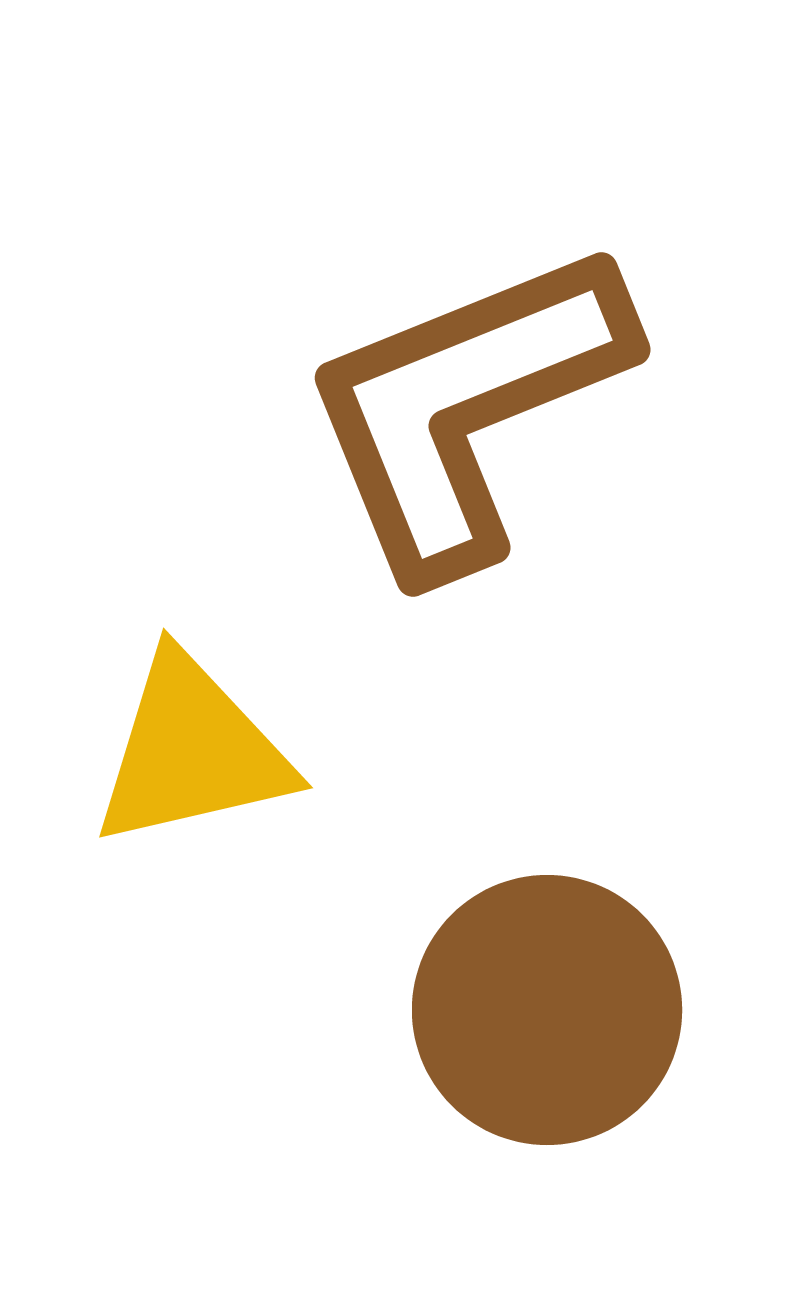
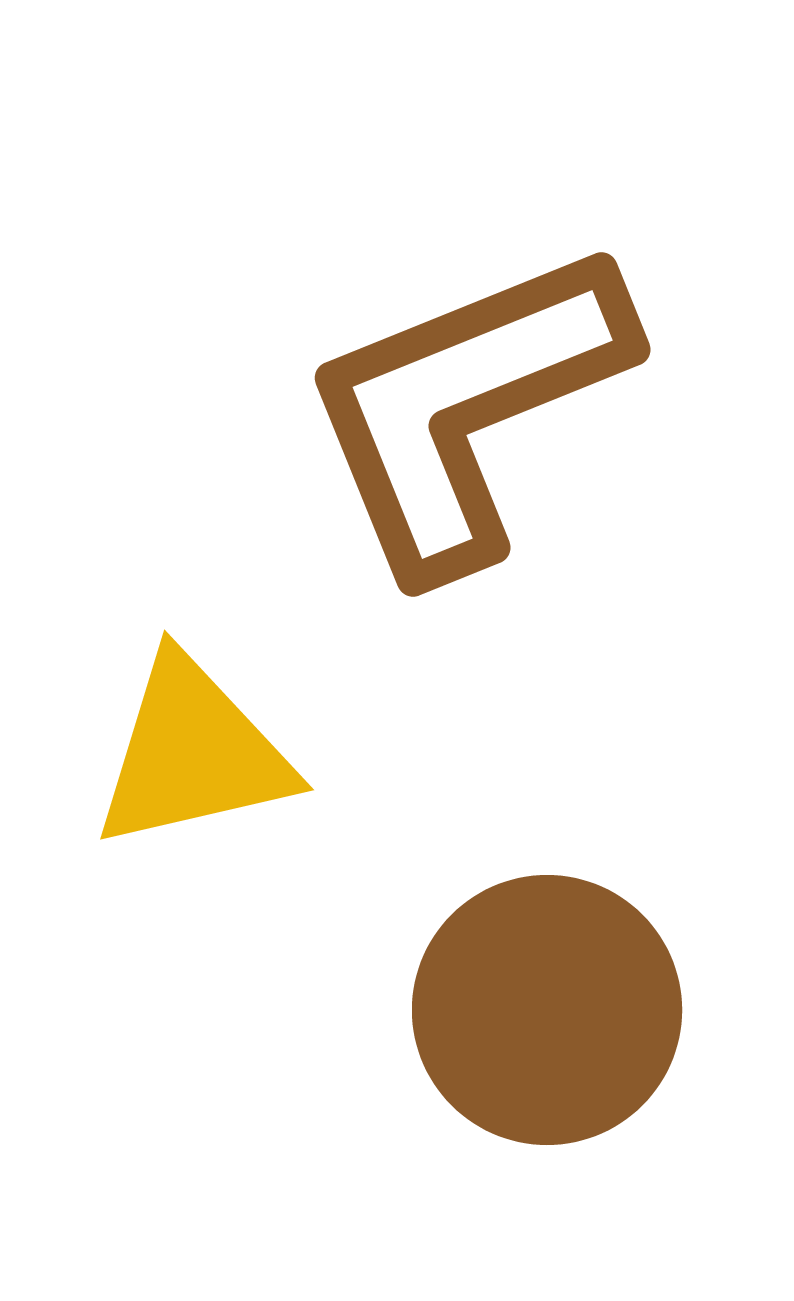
yellow triangle: moved 1 px right, 2 px down
